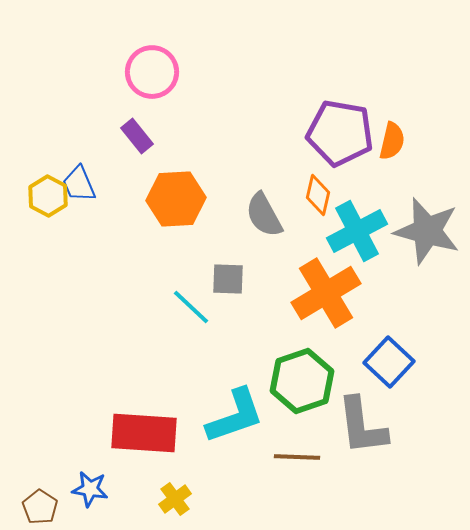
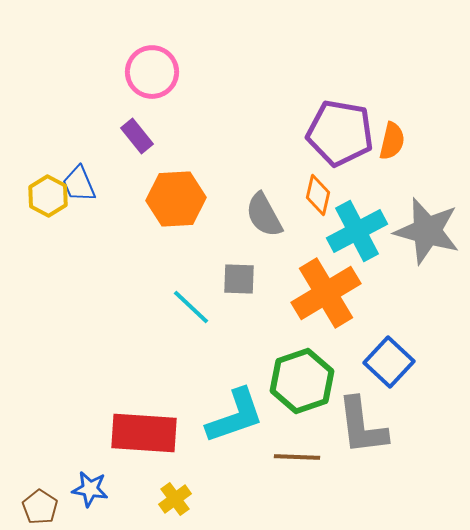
gray square: moved 11 px right
